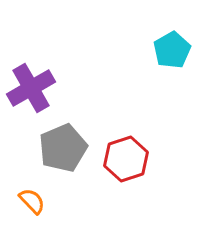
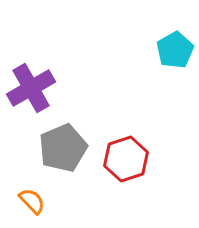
cyan pentagon: moved 3 px right
